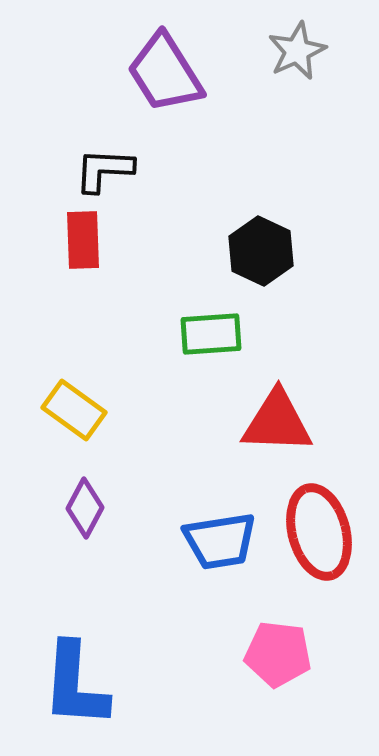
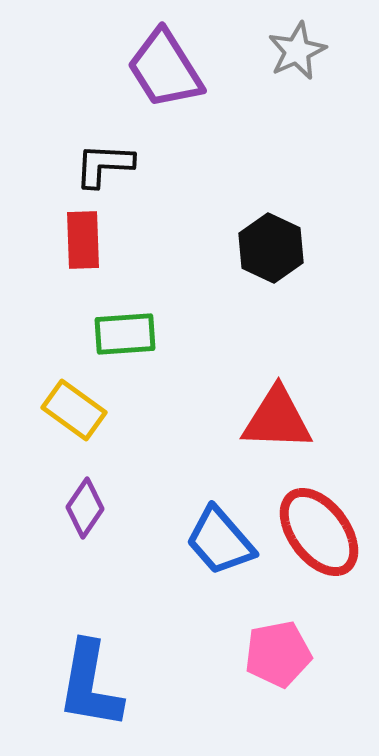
purple trapezoid: moved 4 px up
black L-shape: moved 5 px up
black hexagon: moved 10 px right, 3 px up
green rectangle: moved 86 px left
red triangle: moved 3 px up
purple diamond: rotated 6 degrees clockwise
red ellipse: rotated 22 degrees counterclockwise
blue trapezoid: rotated 58 degrees clockwise
pink pentagon: rotated 18 degrees counterclockwise
blue L-shape: moved 15 px right; rotated 6 degrees clockwise
